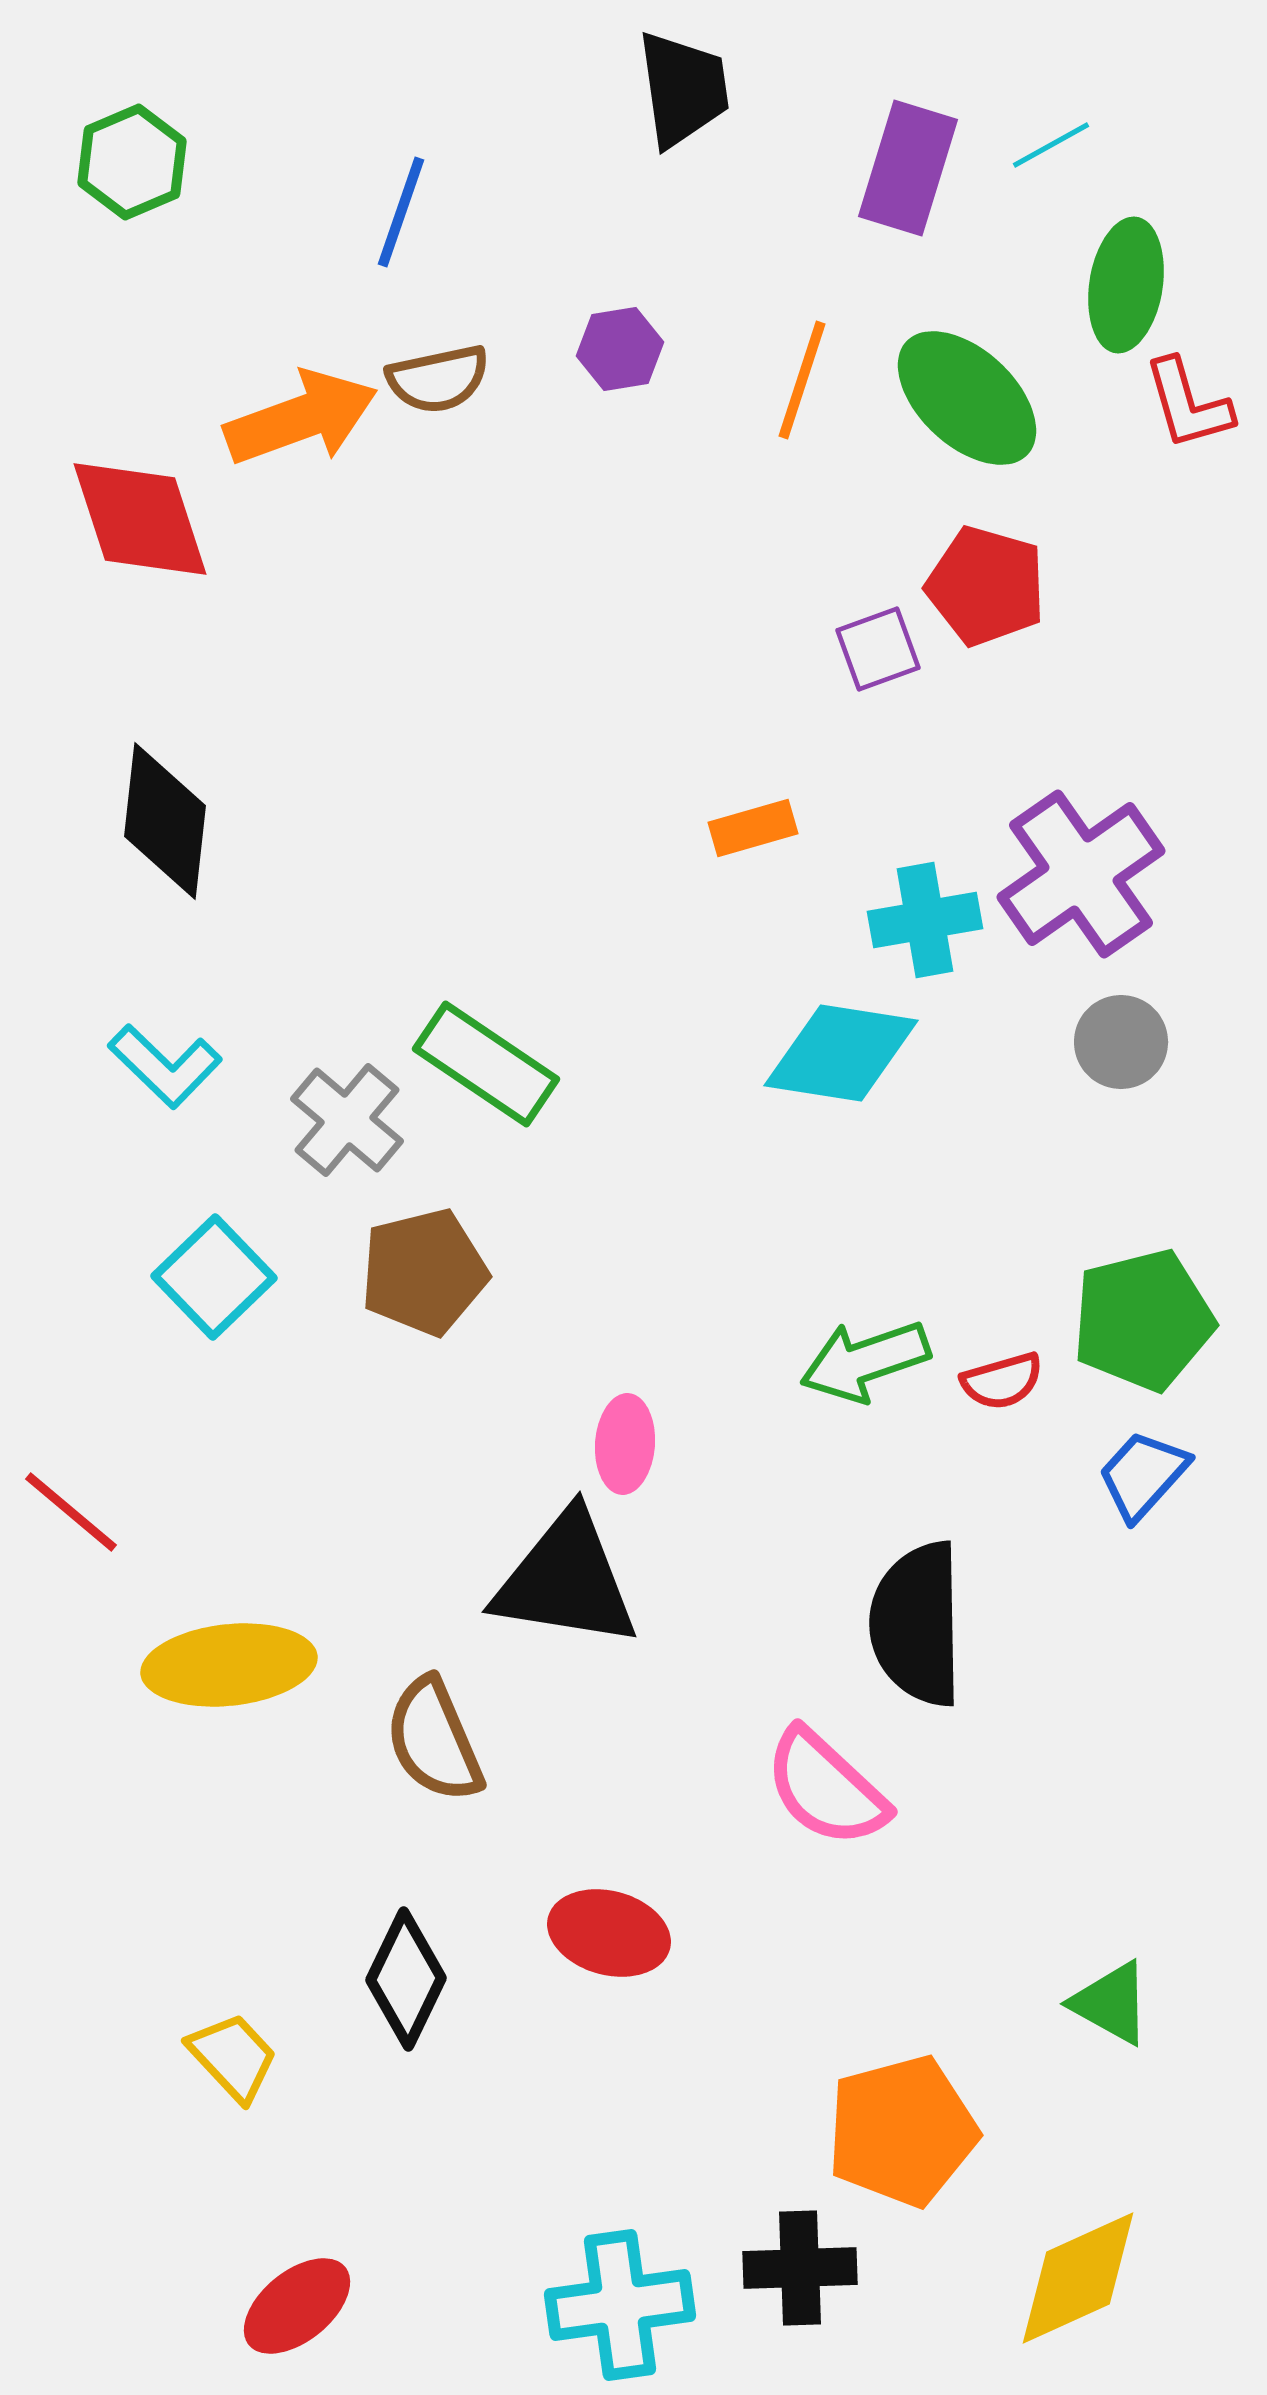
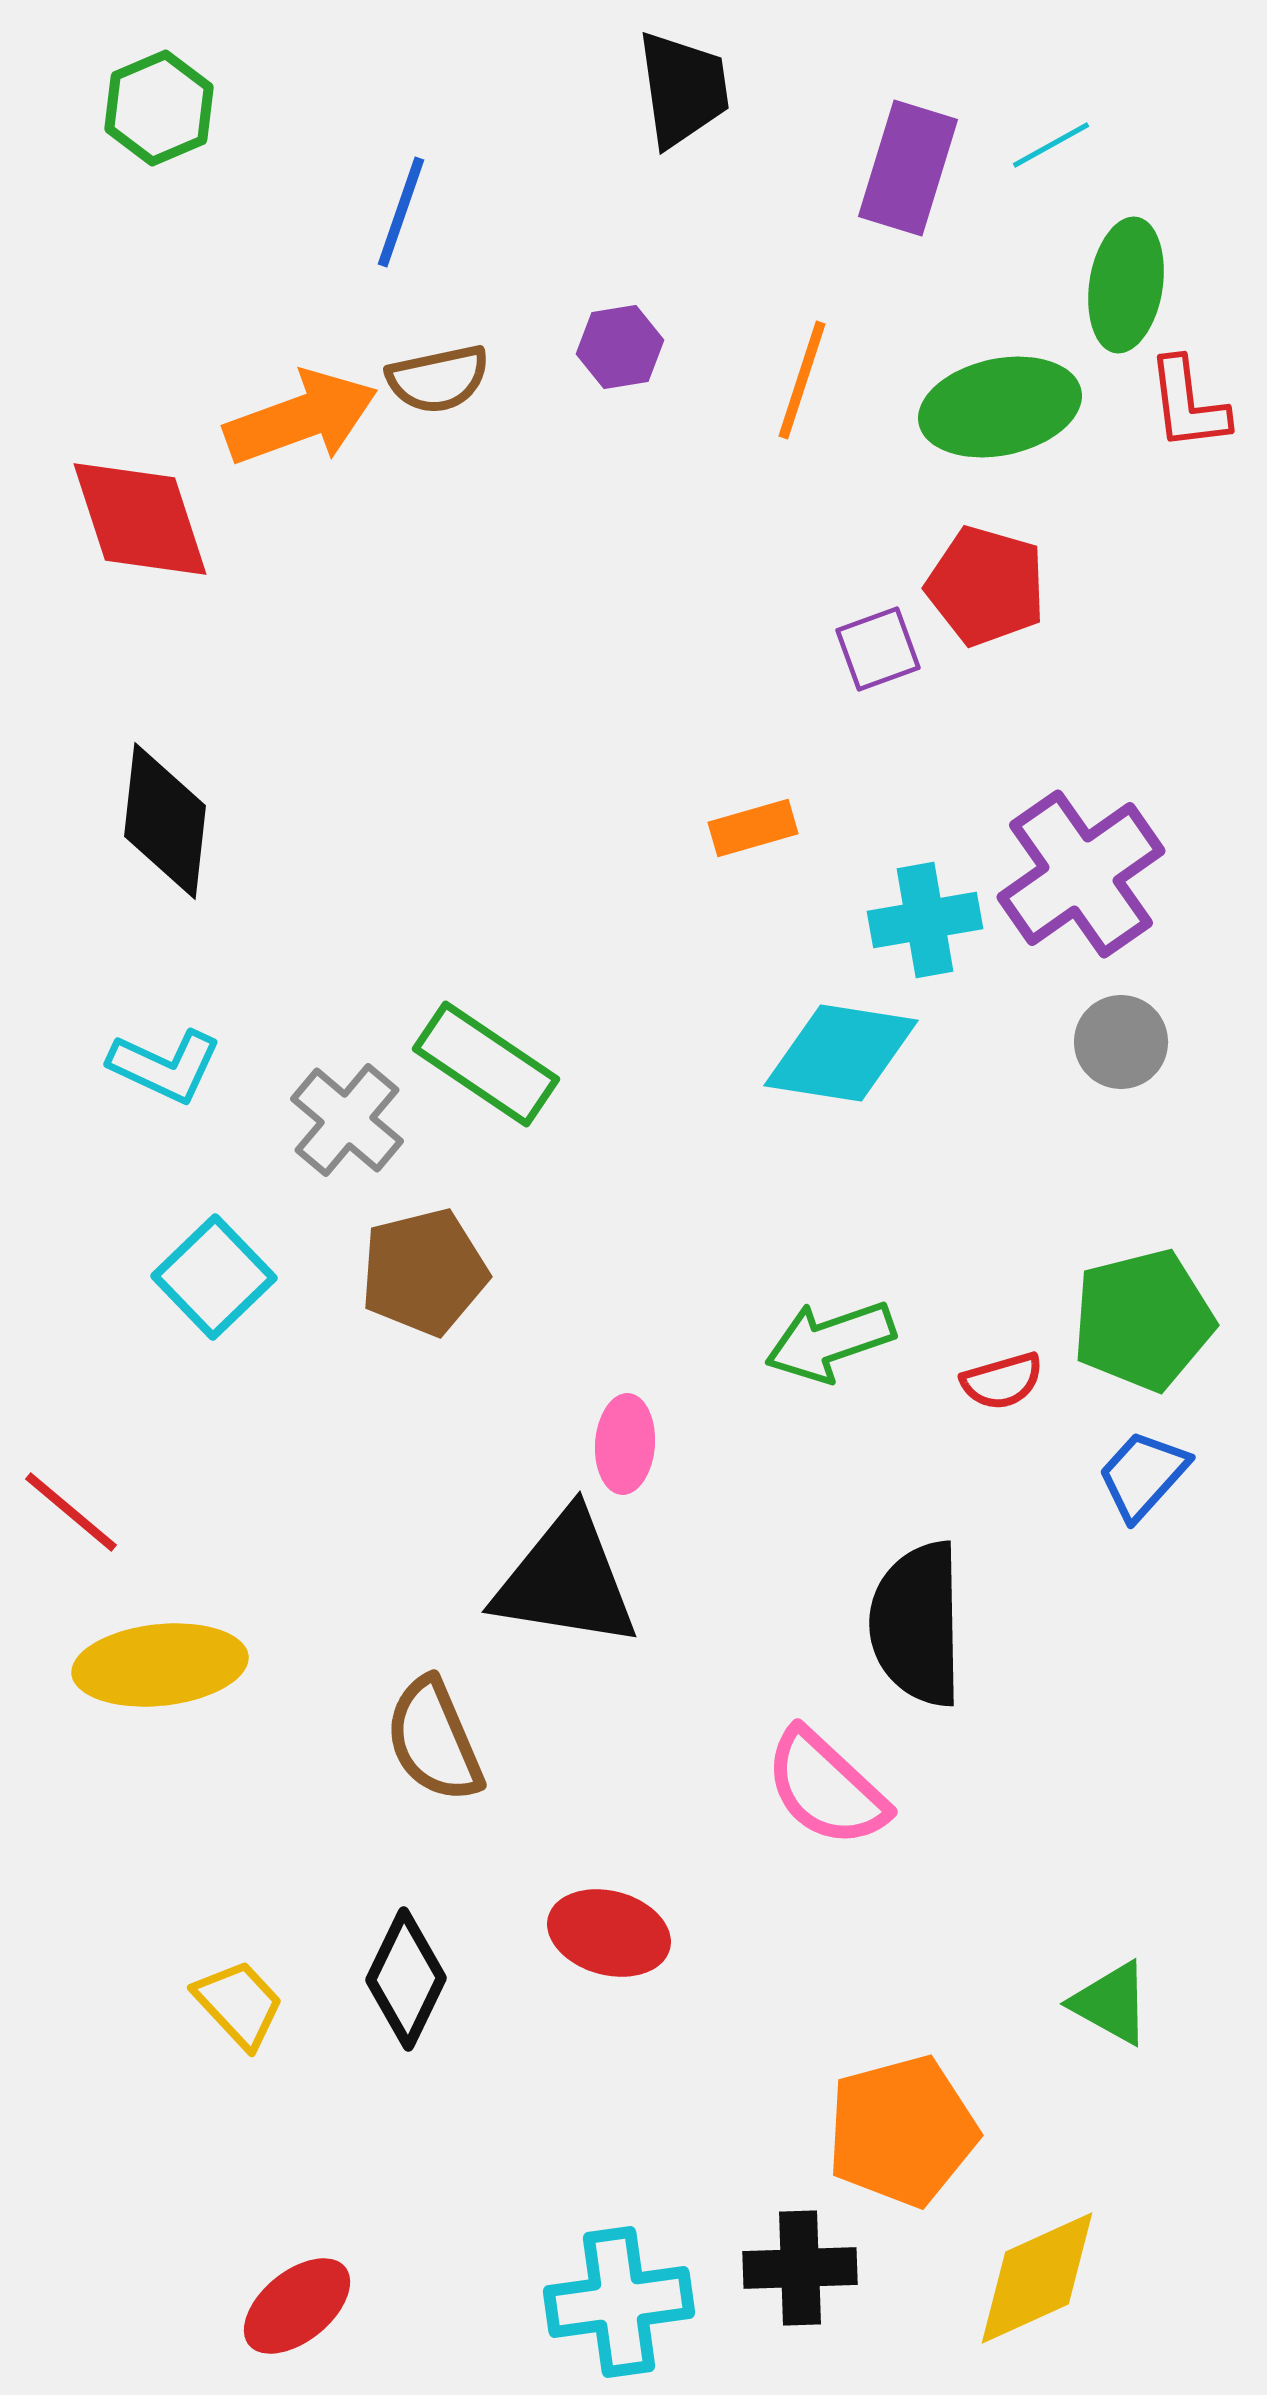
green hexagon at (132, 162): moved 27 px right, 54 px up
purple hexagon at (620, 349): moved 2 px up
green ellipse at (967, 398): moved 33 px right, 9 px down; rotated 55 degrees counterclockwise
red L-shape at (1188, 404): rotated 9 degrees clockwise
cyan L-shape at (165, 1066): rotated 19 degrees counterclockwise
green arrow at (865, 1361): moved 35 px left, 20 px up
yellow ellipse at (229, 1665): moved 69 px left
yellow trapezoid at (233, 2057): moved 6 px right, 53 px up
yellow diamond at (1078, 2278): moved 41 px left
cyan cross at (620, 2305): moved 1 px left, 3 px up
